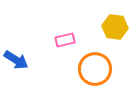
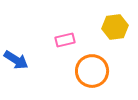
yellow hexagon: rotated 15 degrees counterclockwise
orange circle: moved 3 px left, 2 px down
